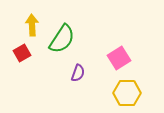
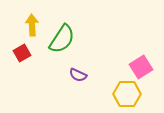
pink square: moved 22 px right, 9 px down
purple semicircle: moved 2 px down; rotated 96 degrees clockwise
yellow hexagon: moved 1 px down
